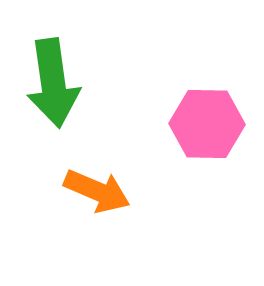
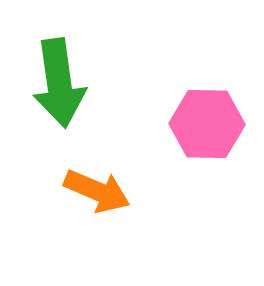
green arrow: moved 6 px right
